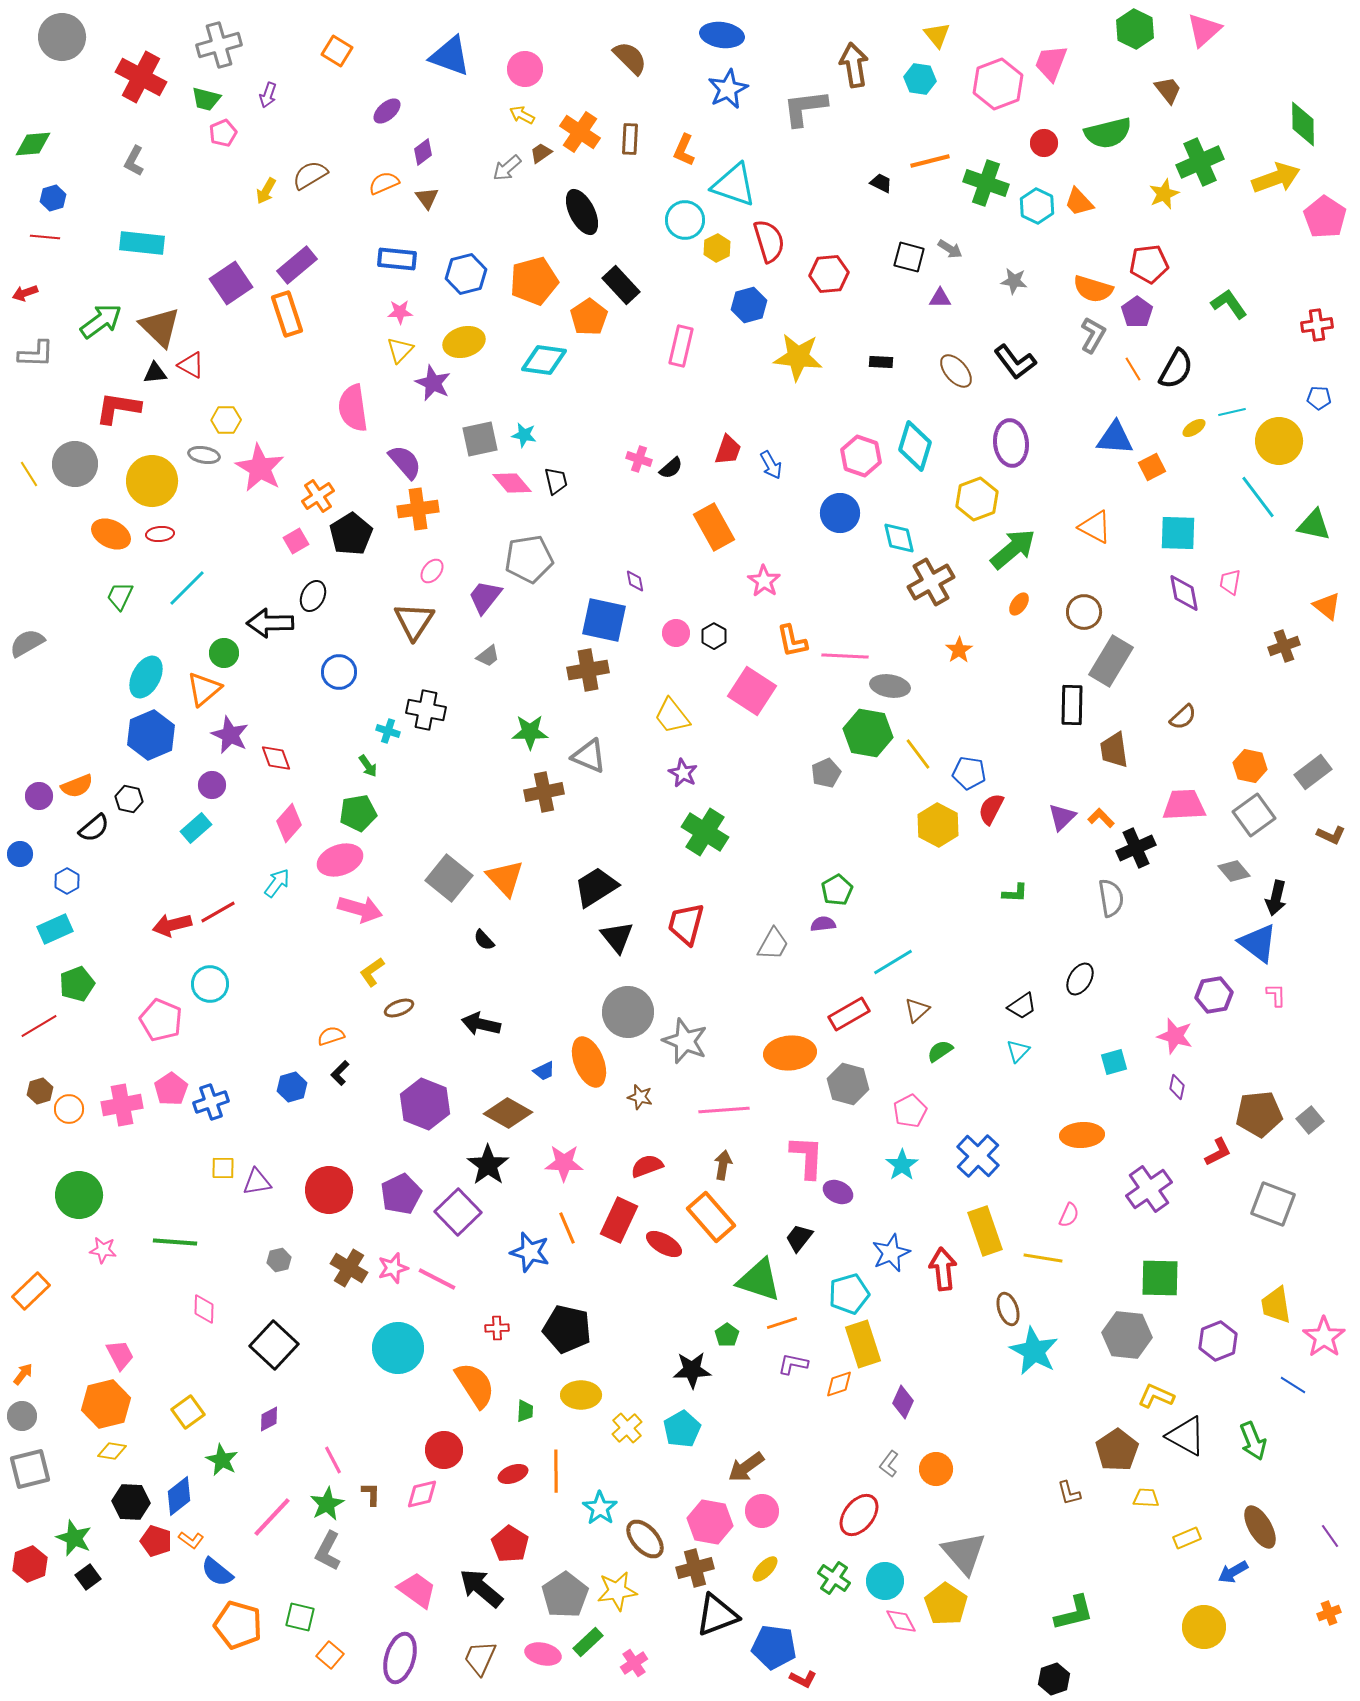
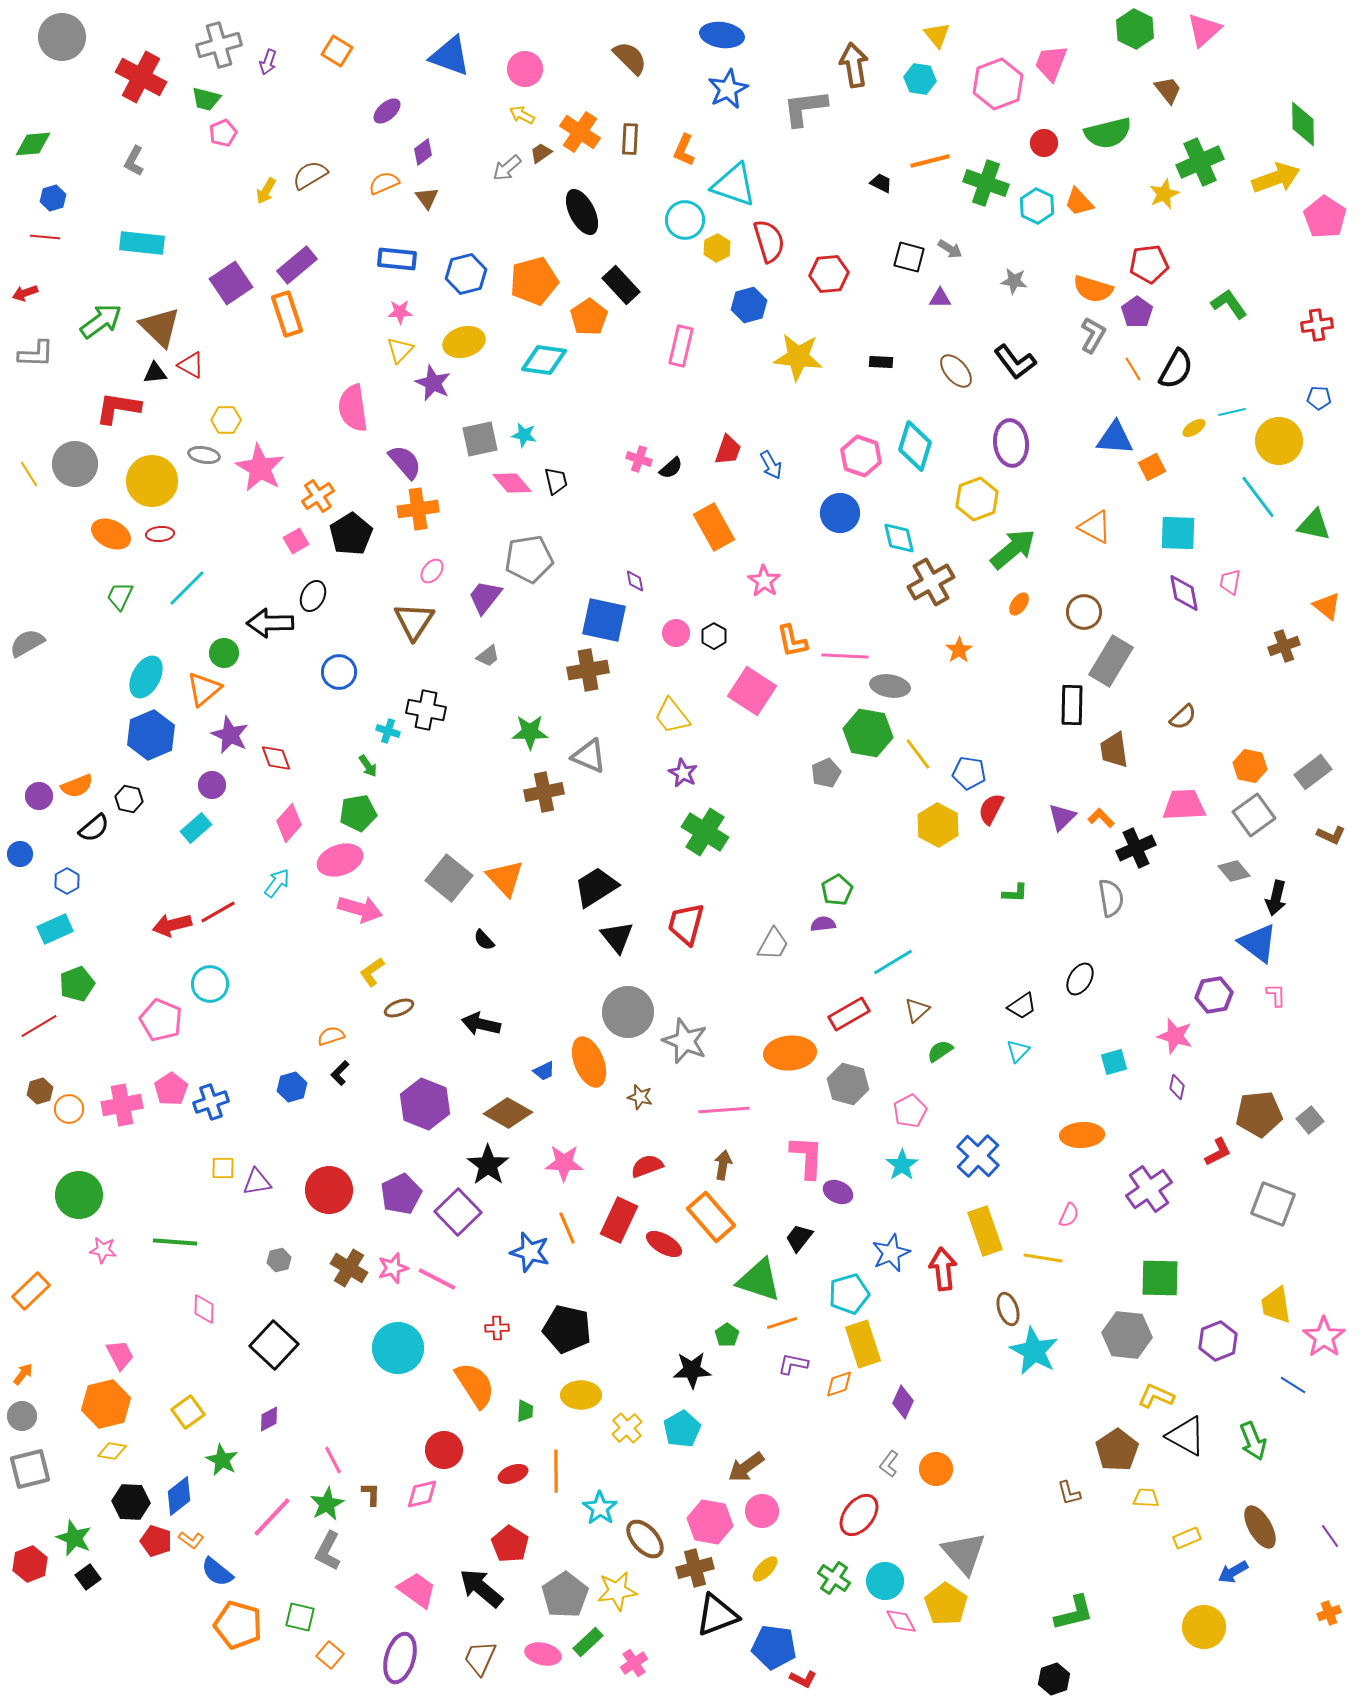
purple arrow at (268, 95): moved 33 px up
